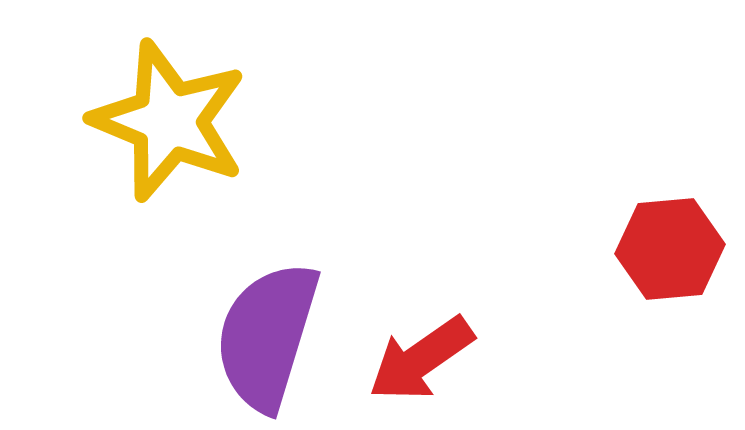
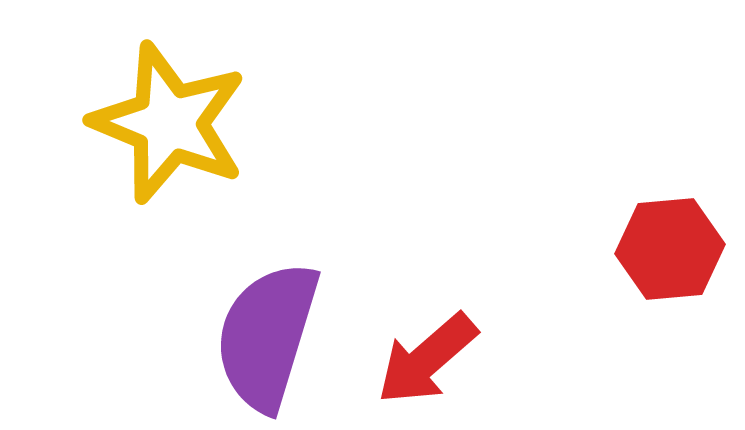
yellow star: moved 2 px down
red arrow: moved 6 px right; rotated 6 degrees counterclockwise
